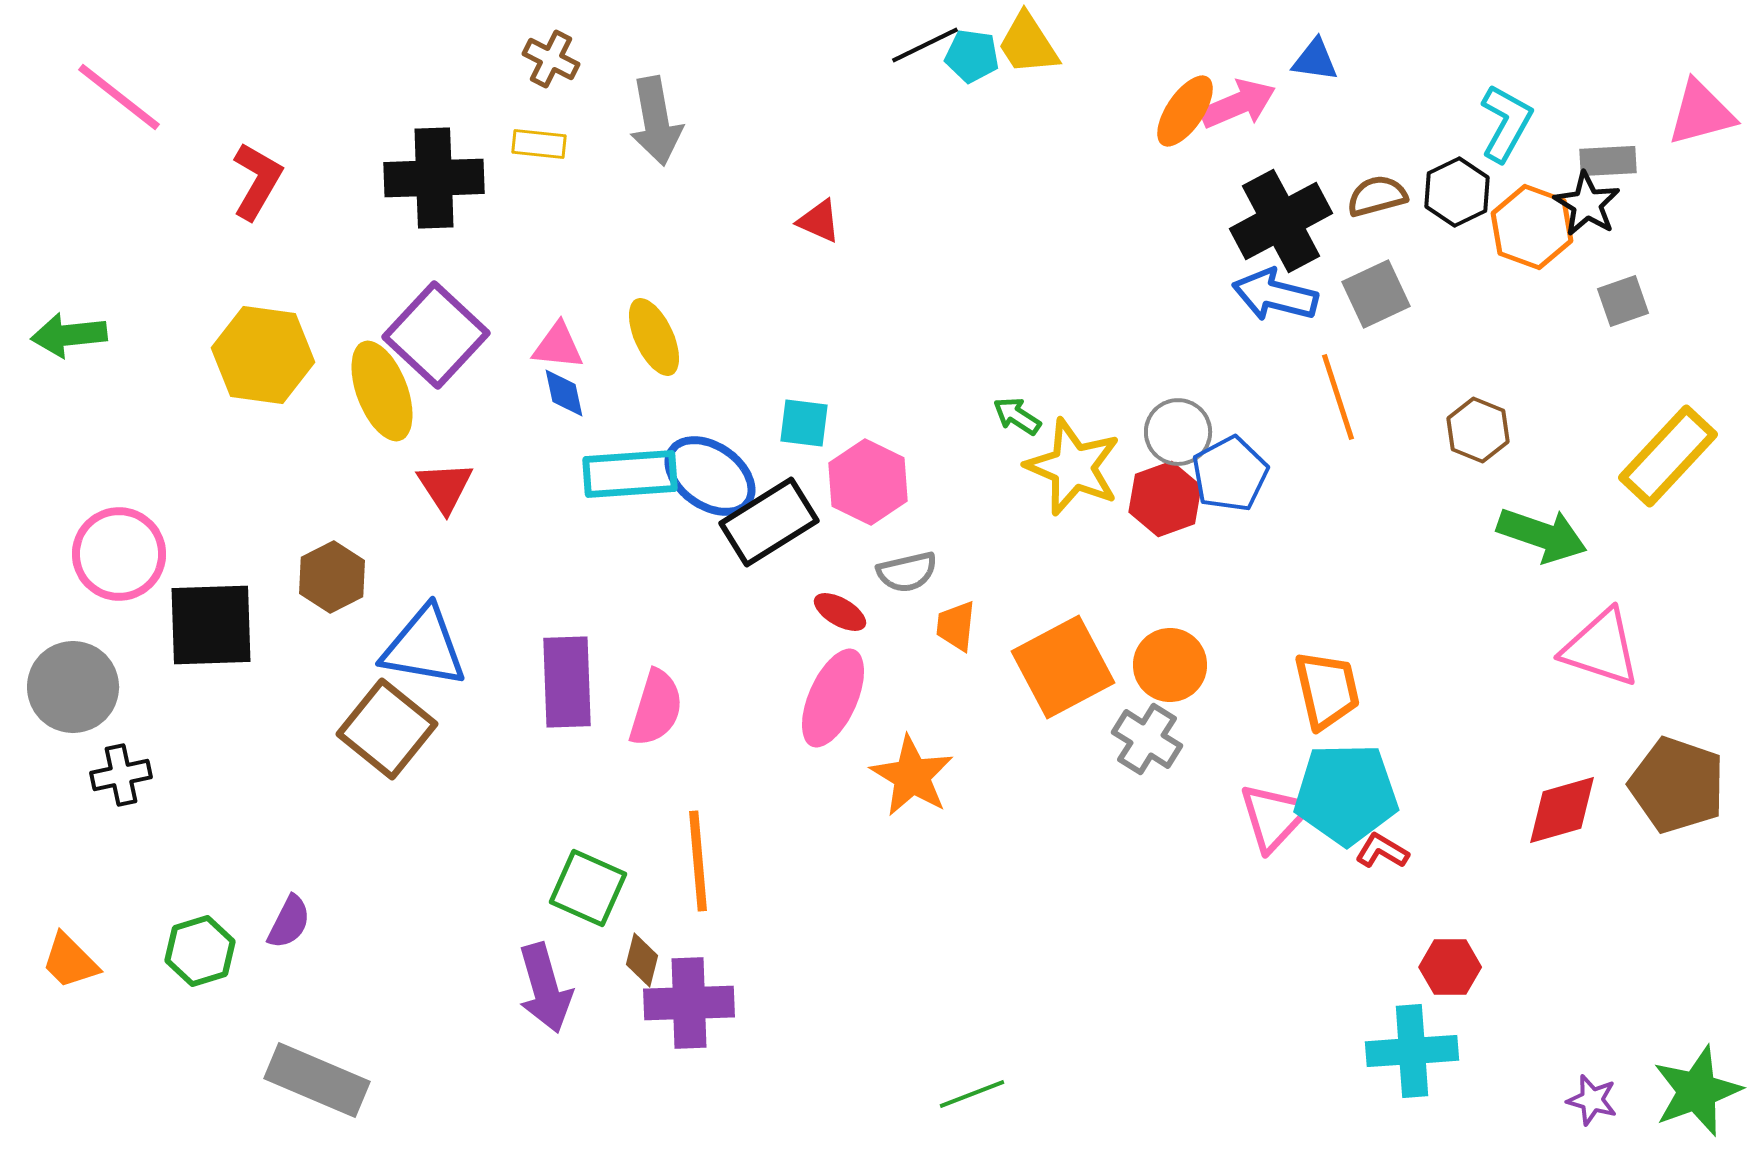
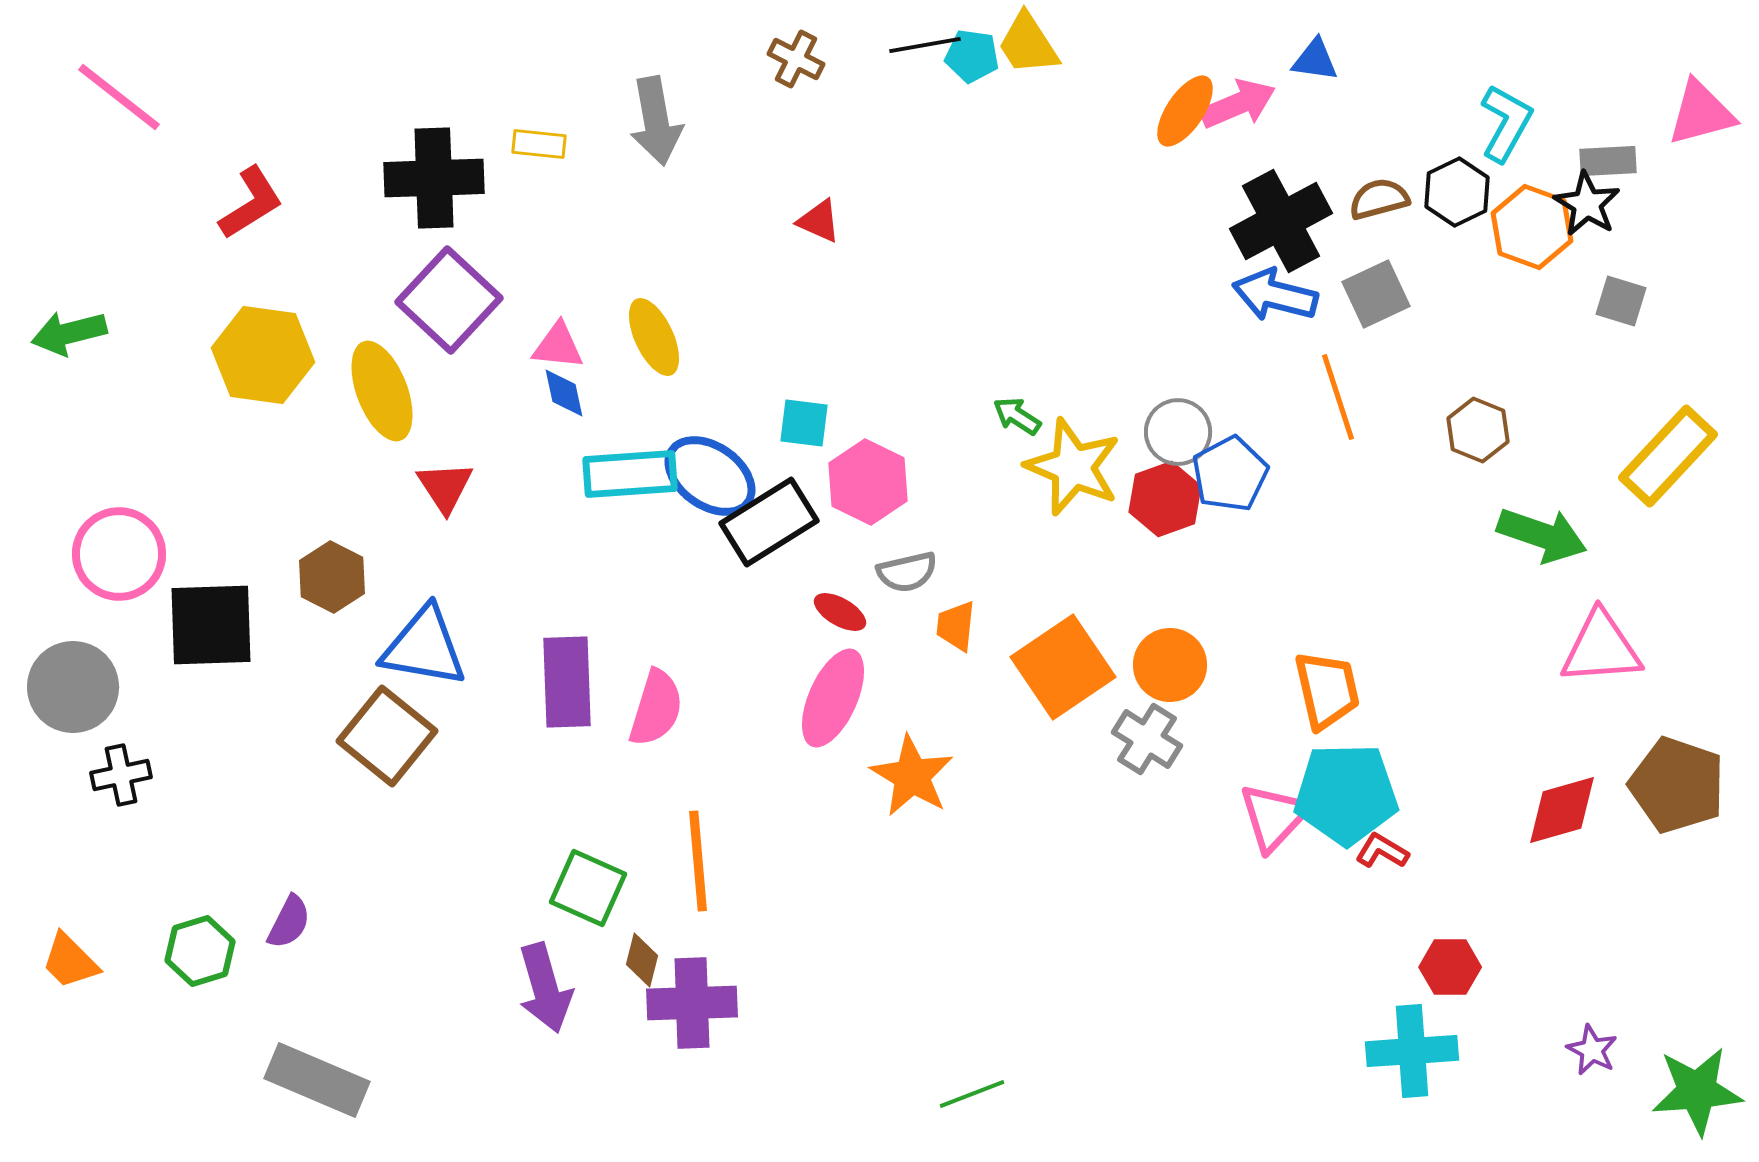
black line at (925, 45): rotated 16 degrees clockwise
brown cross at (551, 59): moved 245 px right
red L-shape at (257, 181): moved 6 px left, 22 px down; rotated 28 degrees clockwise
brown semicircle at (1377, 196): moved 2 px right, 3 px down
gray square at (1623, 301): moved 2 px left; rotated 36 degrees clockwise
green arrow at (69, 335): moved 2 px up; rotated 8 degrees counterclockwise
purple square at (436, 335): moved 13 px right, 35 px up
brown hexagon at (332, 577): rotated 6 degrees counterclockwise
pink triangle at (1601, 648): rotated 22 degrees counterclockwise
orange square at (1063, 667): rotated 6 degrees counterclockwise
brown square at (387, 729): moved 7 px down
purple cross at (689, 1003): moved 3 px right
green star at (1697, 1091): rotated 16 degrees clockwise
purple star at (1592, 1100): moved 50 px up; rotated 12 degrees clockwise
